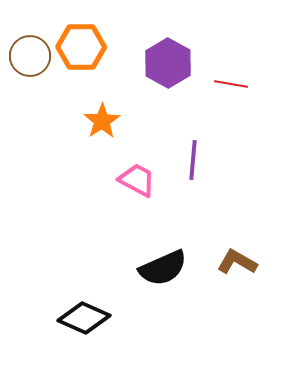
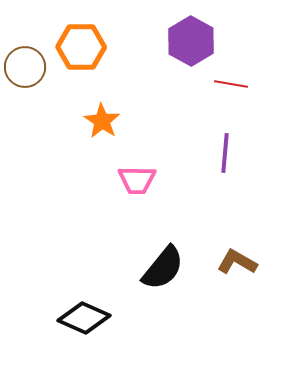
brown circle: moved 5 px left, 11 px down
purple hexagon: moved 23 px right, 22 px up
orange star: rotated 6 degrees counterclockwise
purple line: moved 32 px right, 7 px up
pink trapezoid: rotated 153 degrees clockwise
black semicircle: rotated 27 degrees counterclockwise
